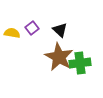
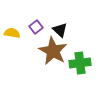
purple square: moved 4 px right, 1 px up
brown star: moved 6 px left, 6 px up
